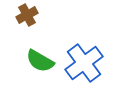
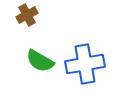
blue cross: moved 1 px right, 1 px down; rotated 27 degrees clockwise
